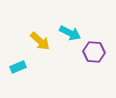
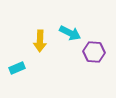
yellow arrow: rotated 50 degrees clockwise
cyan rectangle: moved 1 px left, 1 px down
